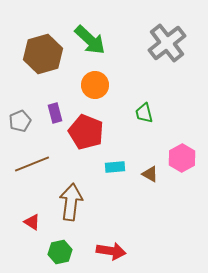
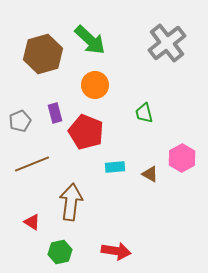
red arrow: moved 5 px right
